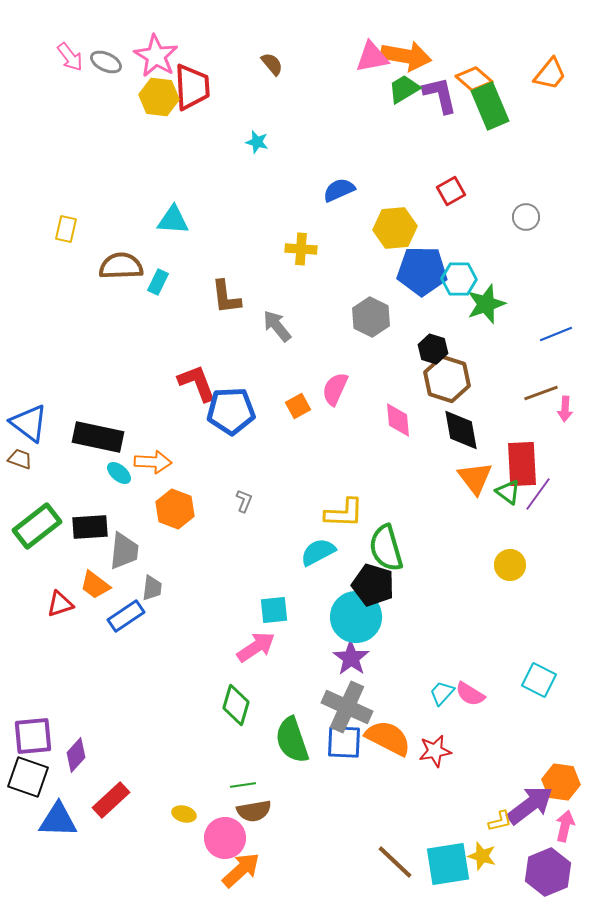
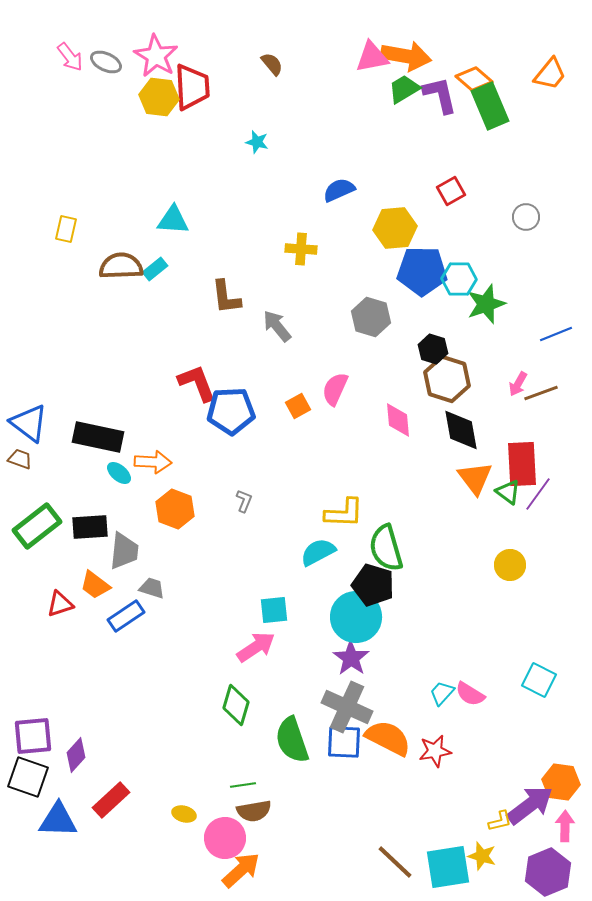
cyan rectangle at (158, 282): moved 3 px left, 13 px up; rotated 25 degrees clockwise
gray hexagon at (371, 317): rotated 9 degrees counterclockwise
pink arrow at (565, 409): moved 47 px left, 25 px up; rotated 25 degrees clockwise
gray trapezoid at (152, 588): rotated 80 degrees counterclockwise
pink arrow at (565, 826): rotated 12 degrees counterclockwise
cyan square at (448, 864): moved 3 px down
